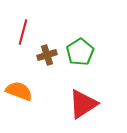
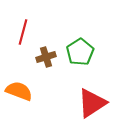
brown cross: moved 1 px left, 2 px down
red triangle: moved 9 px right, 1 px up
